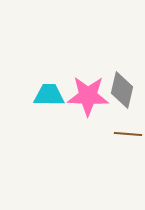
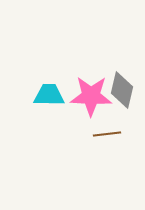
pink star: moved 3 px right
brown line: moved 21 px left; rotated 12 degrees counterclockwise
